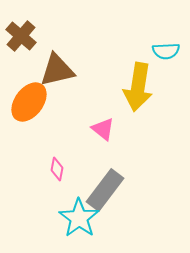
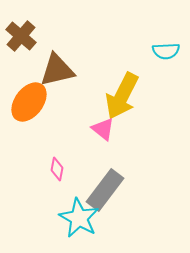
yellow arrow: moved 16 px left, 9 px down; rotated 18 degrees clockwise
cyan star: rotated 6 degrees counterclockwise
